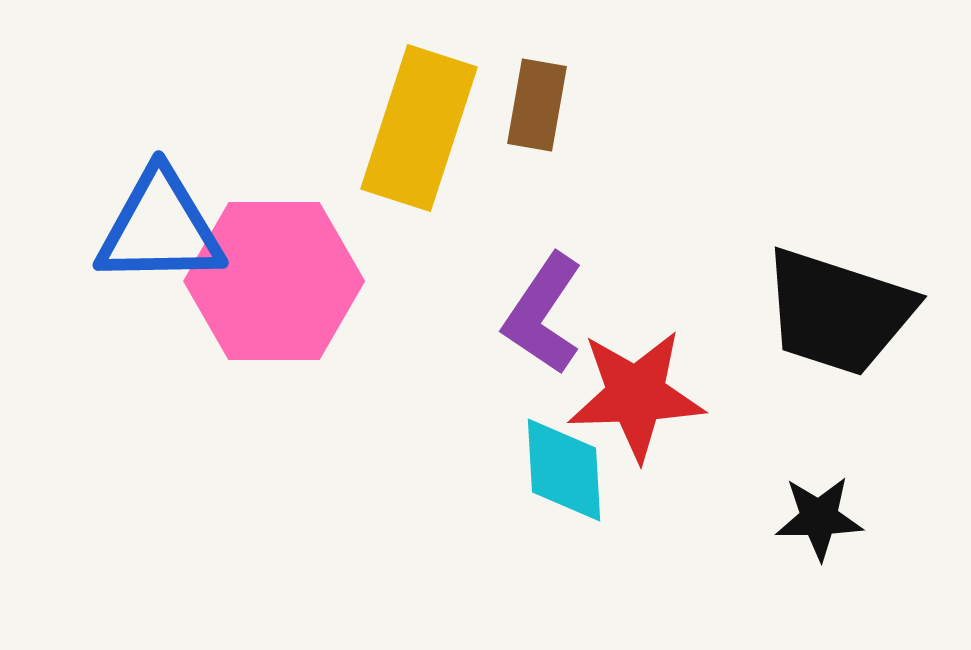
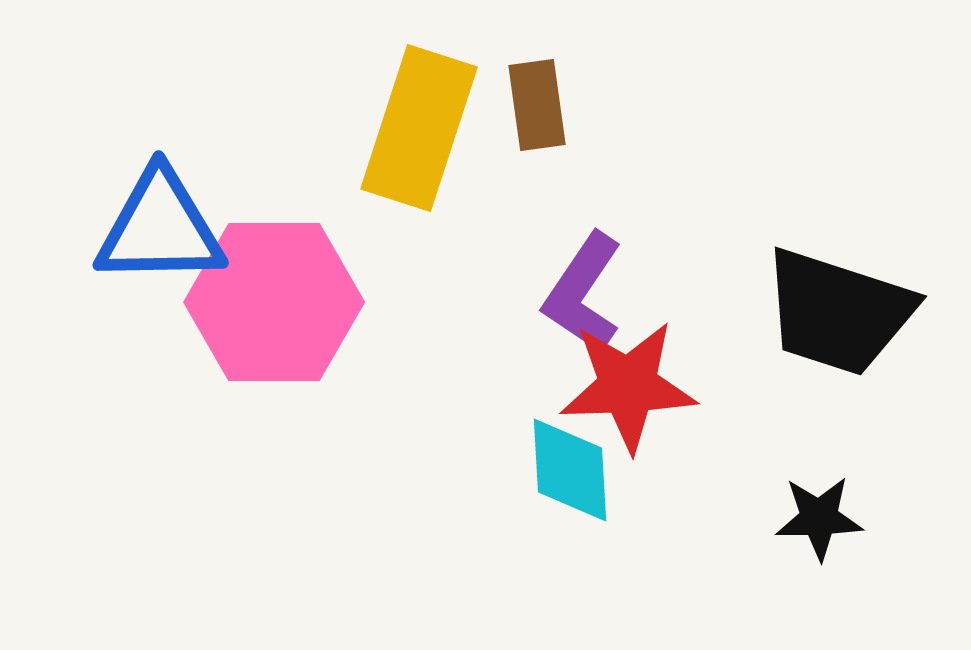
brown rectangle: rotated 18 degrees counterclockwise
pink hexagon: moved 21 px down
purple L-shape: moved 40 px right, 21 px up
red star: moved 8 px left, 9 px up
cyan diamond: moved 6 px right
